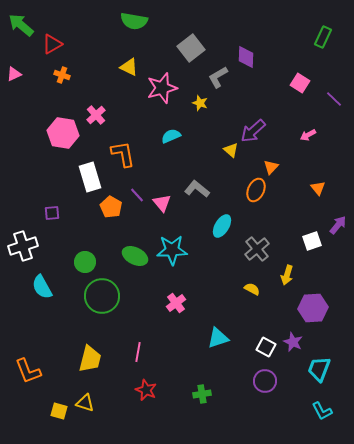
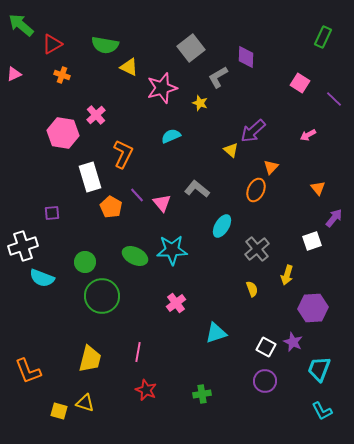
green semicircle at (134, 21): moved 29 px left, 24 px down
orange L-shape at (123, 154): rotated 36 degrees clockwise
purple arrow at (338, 225): moved 4 px left, 7 px up
cyan semicircle at (42, 287): moved 9 px up; rotated 40 degrees counterclockwise
yellow semicircle at (252, 289): rotated 42 degrees clockwise
cyan triangle at (218, 338): moved 2 px left, 5 px up
